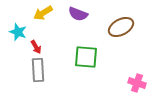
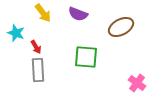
yellow arrow: rotated 96 degrees counterclockwise
cyan star: moved 2 px left, 1 px down
pink cross: rotated 18 degrees clockwise
